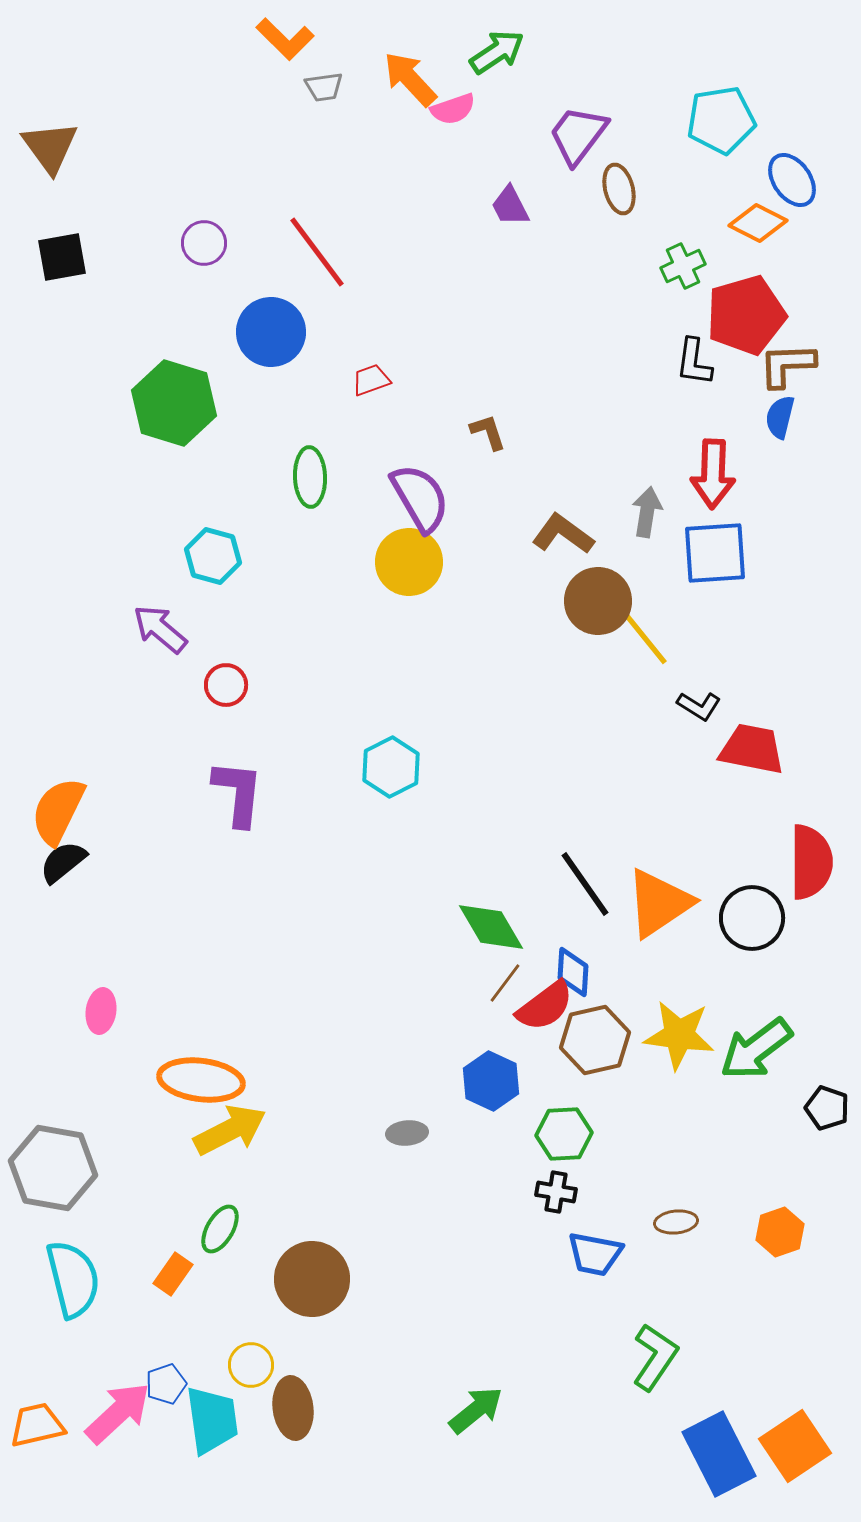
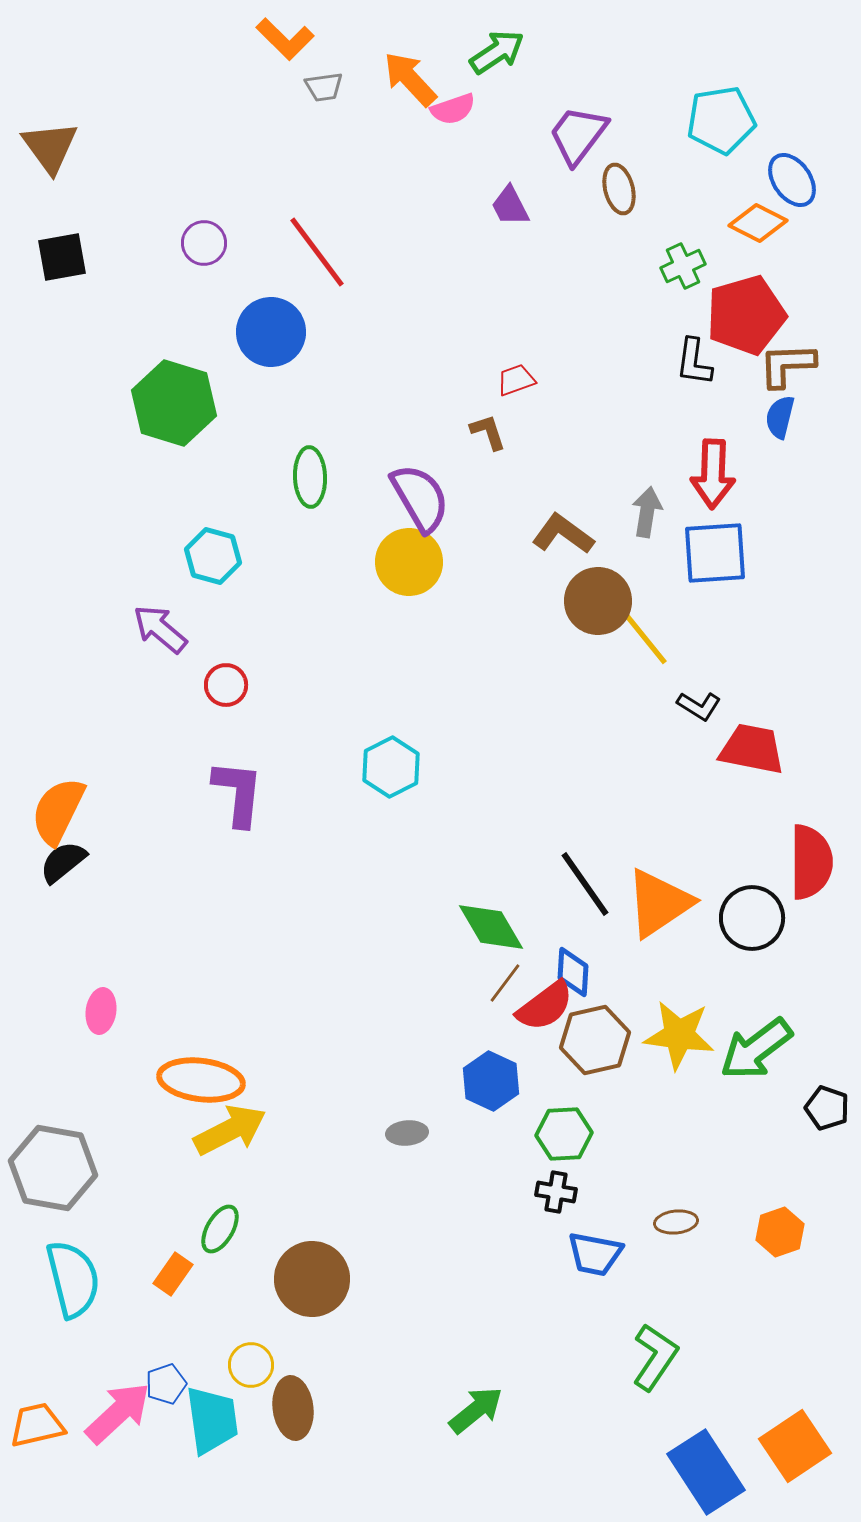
red trapezoid at (371, 380): moved 145 px right
blue rectangle at (719, 1454): moved 13 px left, 18 px down; rotated 6 degrees counterclockwise
